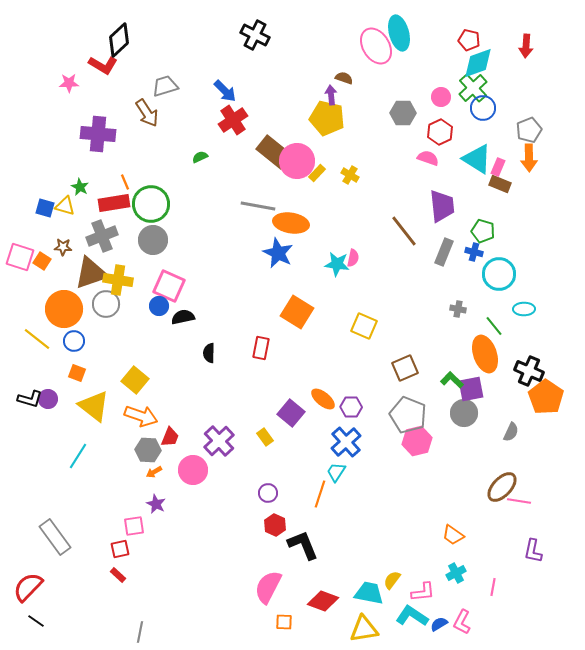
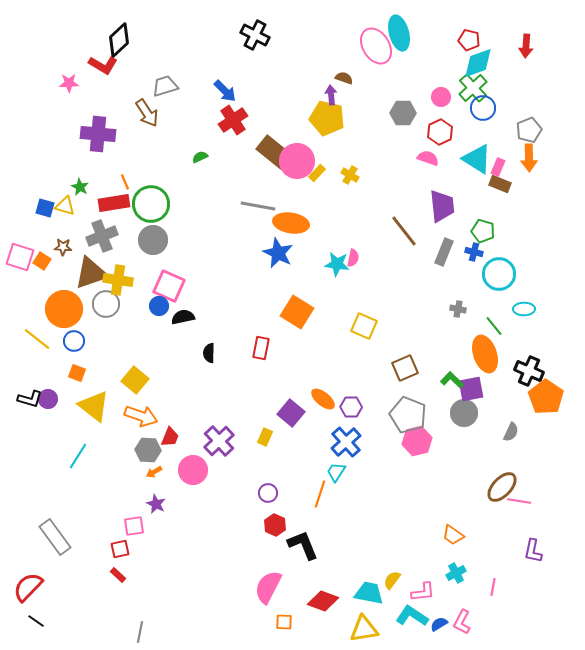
yellow rectangle at (265, 437): rotated 60 degrees clockwise
